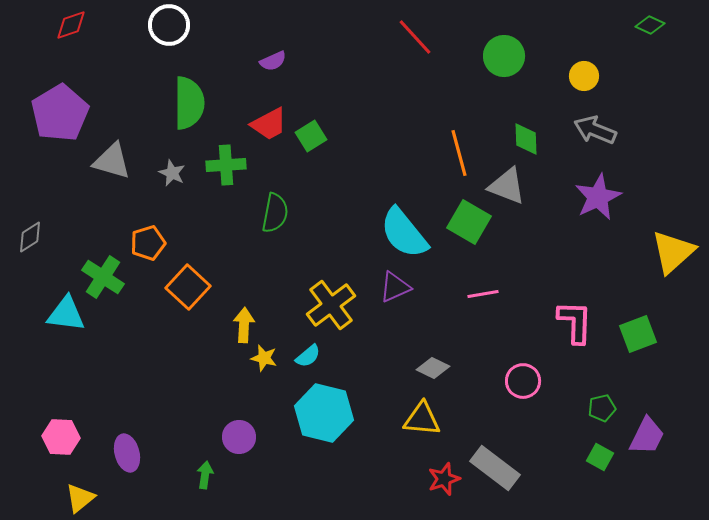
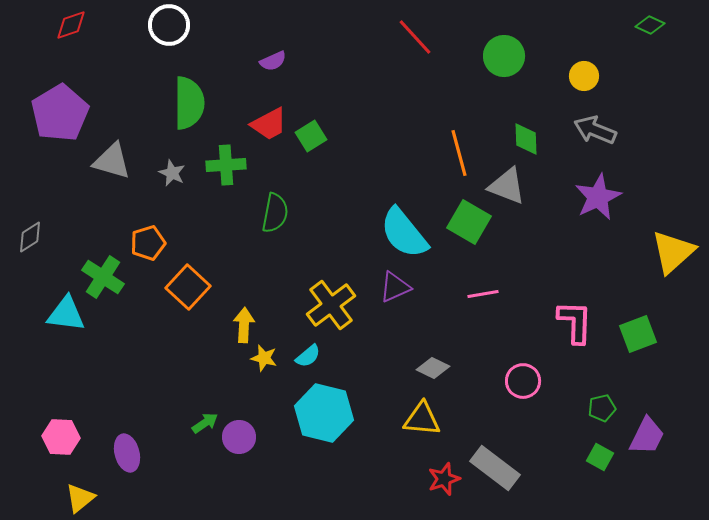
green arrow at (205, 475): moved 52 px up; rotated 48 degrees clockwise
